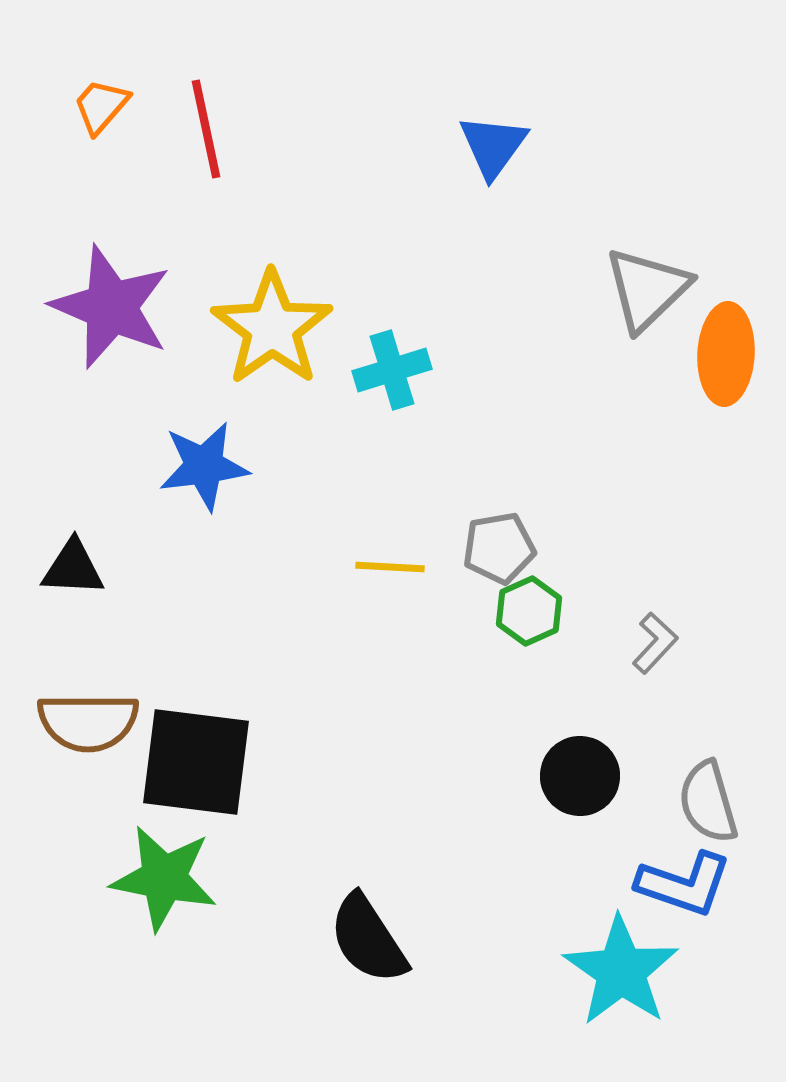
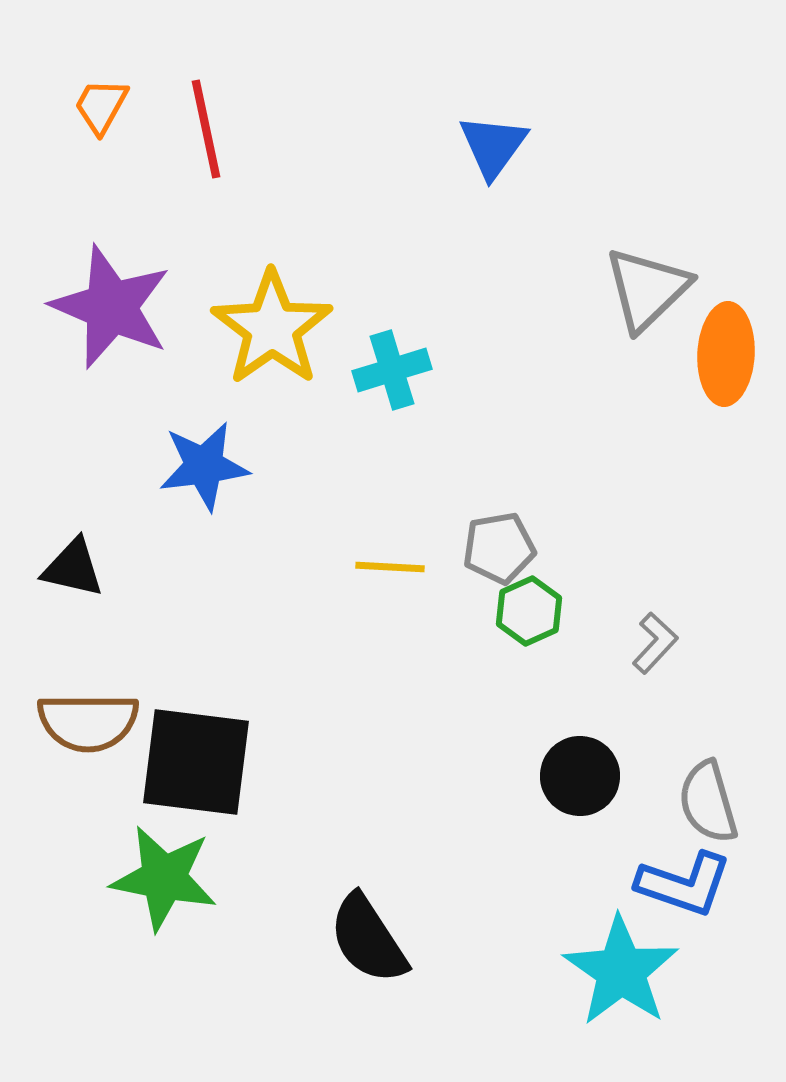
orange trapezoid: rotated 12 degrees counterclockwise
black triangle: rotated 10 degrees clockwise
